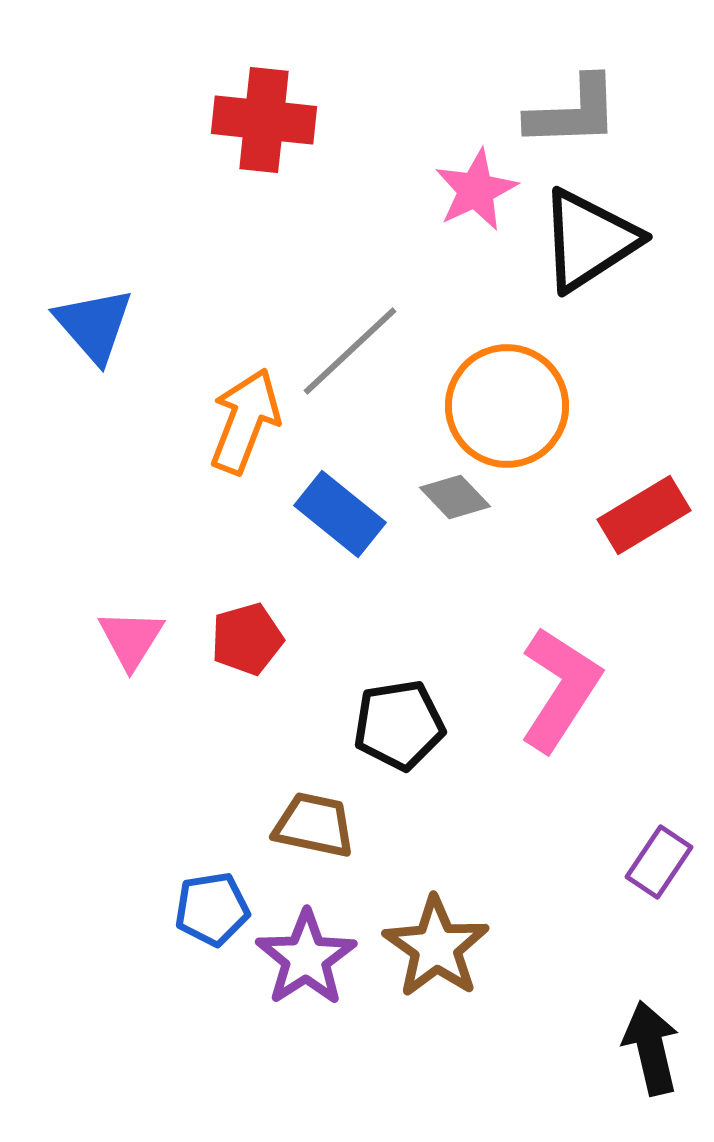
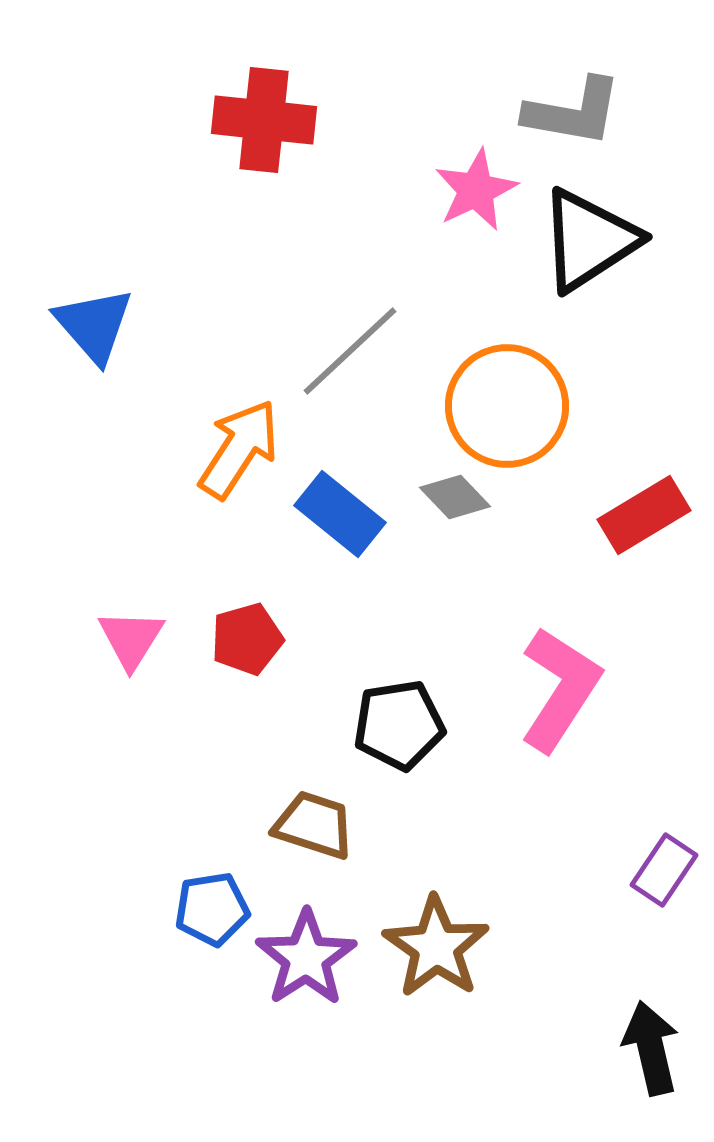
gray L-shape: rotated 12 degrees clockwise
orange arrow: moved 6 px left, 28 px down; rotated 12 degrees clockwise
brown trapezoid: rotated 6 degrees clockwise
purple rectangle: moved 5 px right, 8 px down
